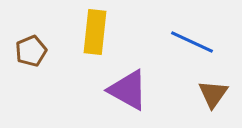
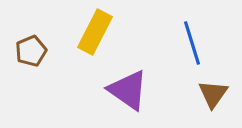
yellow rectangle: rotated 21 degrees clockwise
blue line: moved 1 px down; rotated 48 degrees clockwise
purple triangle: rotated 6 degrees clockwise
